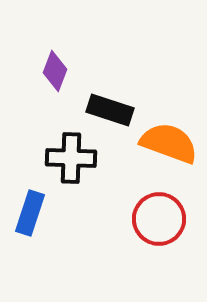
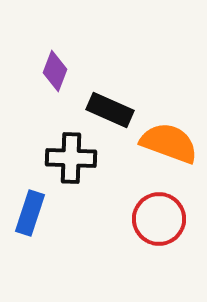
black rectangle: rotated 6 degrees clockwise
